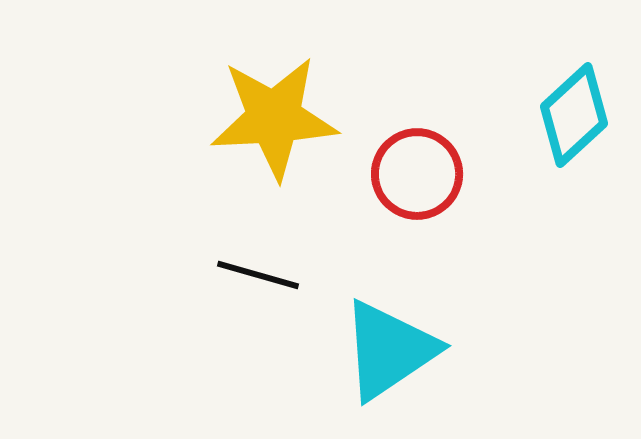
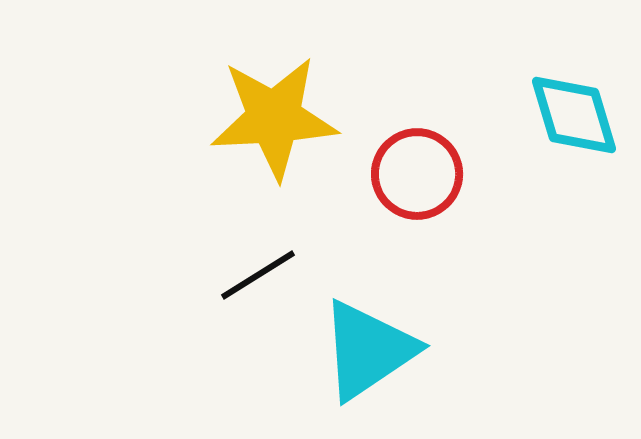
cyan diamond: rotated 64 degrees counterclockwise
black line: rotated 48 degrees counterclockwise
cyan triangle: moved 21 px left
